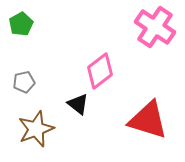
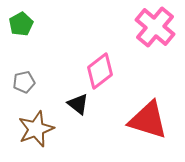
pink cross: rotated 6 degrees clockwise
